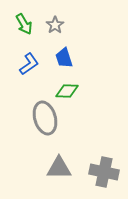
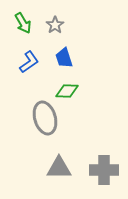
green arrow: moved 1 px left, 1 px up
blue L-shape: moved 2 px up
gray cross: moved 2 px up; rotated 12 degrees counterclockwise
